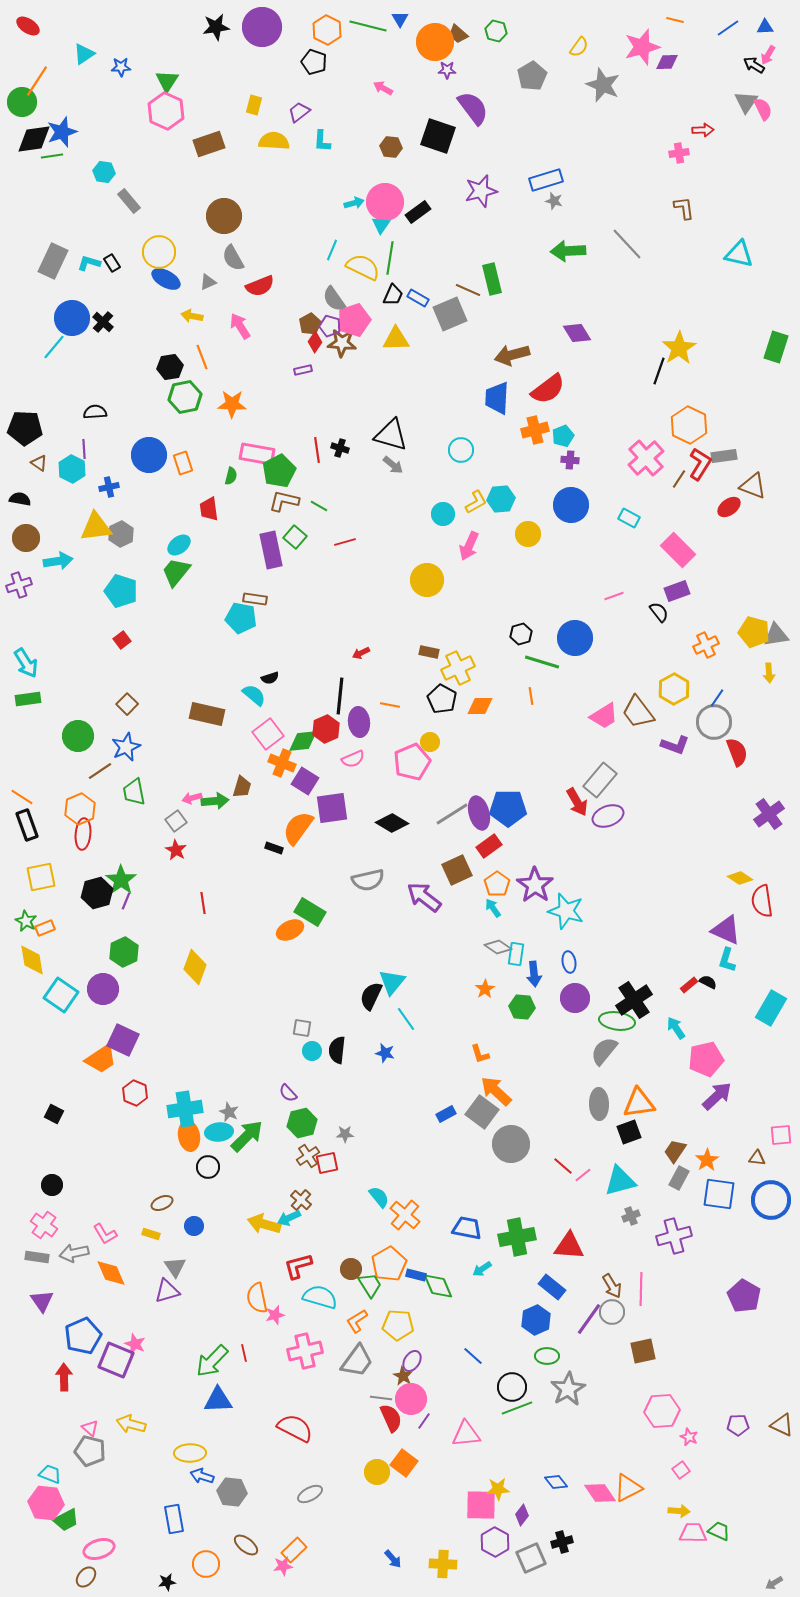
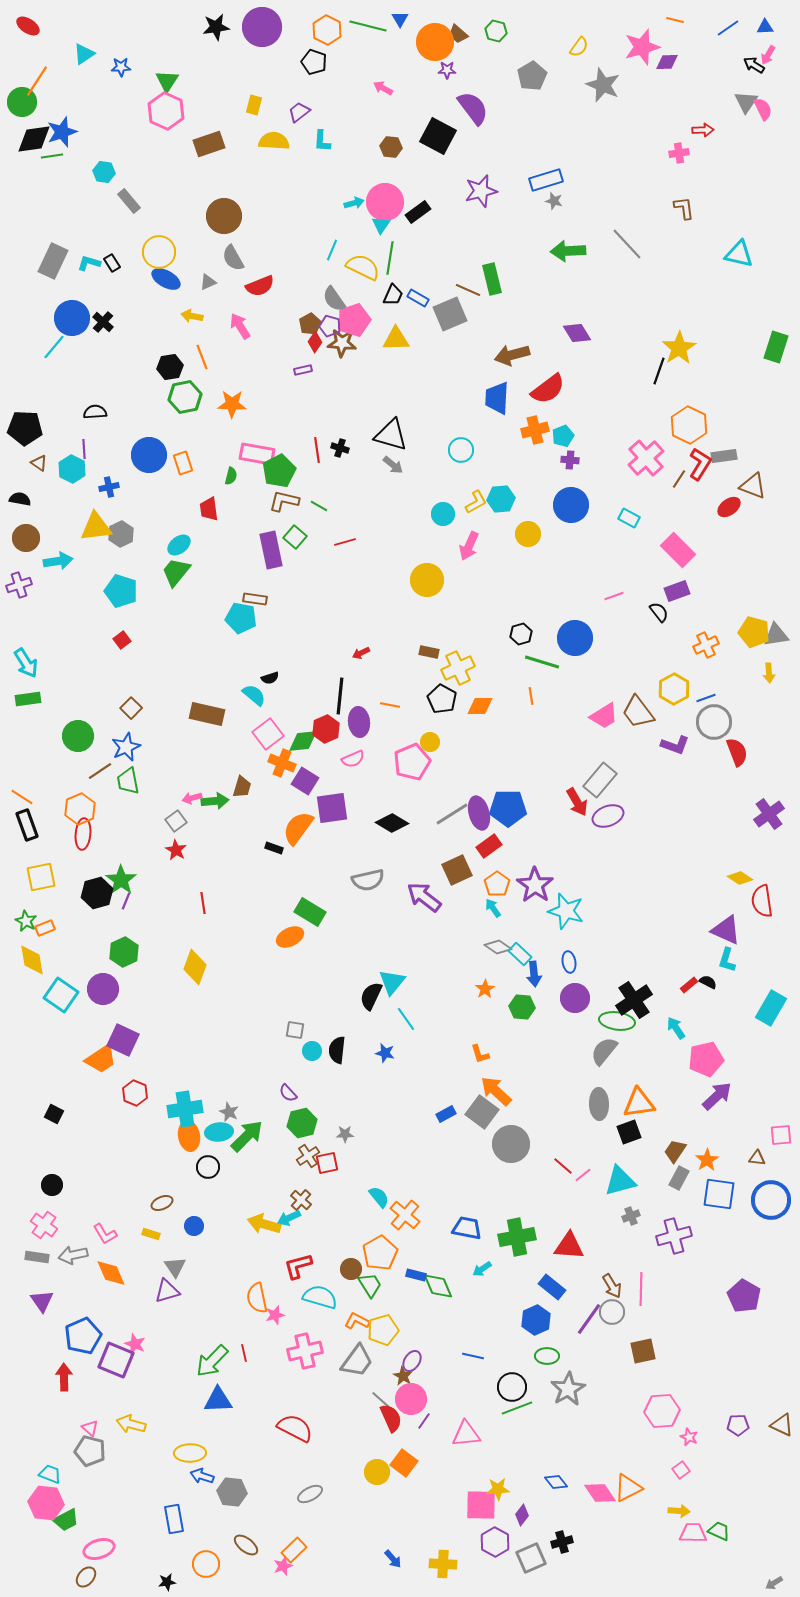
black square at (438, 136): rotated 9 degrees clockwise
blue line at (717, 698): moved 11 px left; rotated 36 degrees clockwise
brown square at (127, 704): moved 4 px right, 4 px down
green trapezoid at (134, 792): moved 6 px left, 11 px up
orange ellipse at (290, 930): moved 7 px down
cyan rectangle at (516, 954): moved 4 px right; rotated 55 degrees counterclockwise
gray square at (302, 1028): moved 7 px left, 2 px down
gray arrow at (74, 1253): moved 1 px left, 2 px down
orange pentagon at (389, 1264): moved 9 px left, 11 px up
orange L-shape at (357, 1321): rotated 60 degrees clockwise
yellow pentagon at (398, 1325): moved 15 px left, 5 px down; rotated 20 degrees counterclockwise
blue line at (473, 1356): rotated 30 degrees counterclockwise
gray line at (381, 1398): moved 2 px down; rotated 35 degrees clockwise
pink star at (283, 1566): rotated 12 degrees counterclockwise
